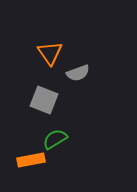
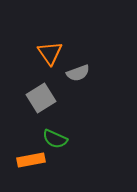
gray square: moved 3 px left, 2 px up; rotated 36 degrees clockwise
green semicircle: rotated 125 degrees counterclockwise
